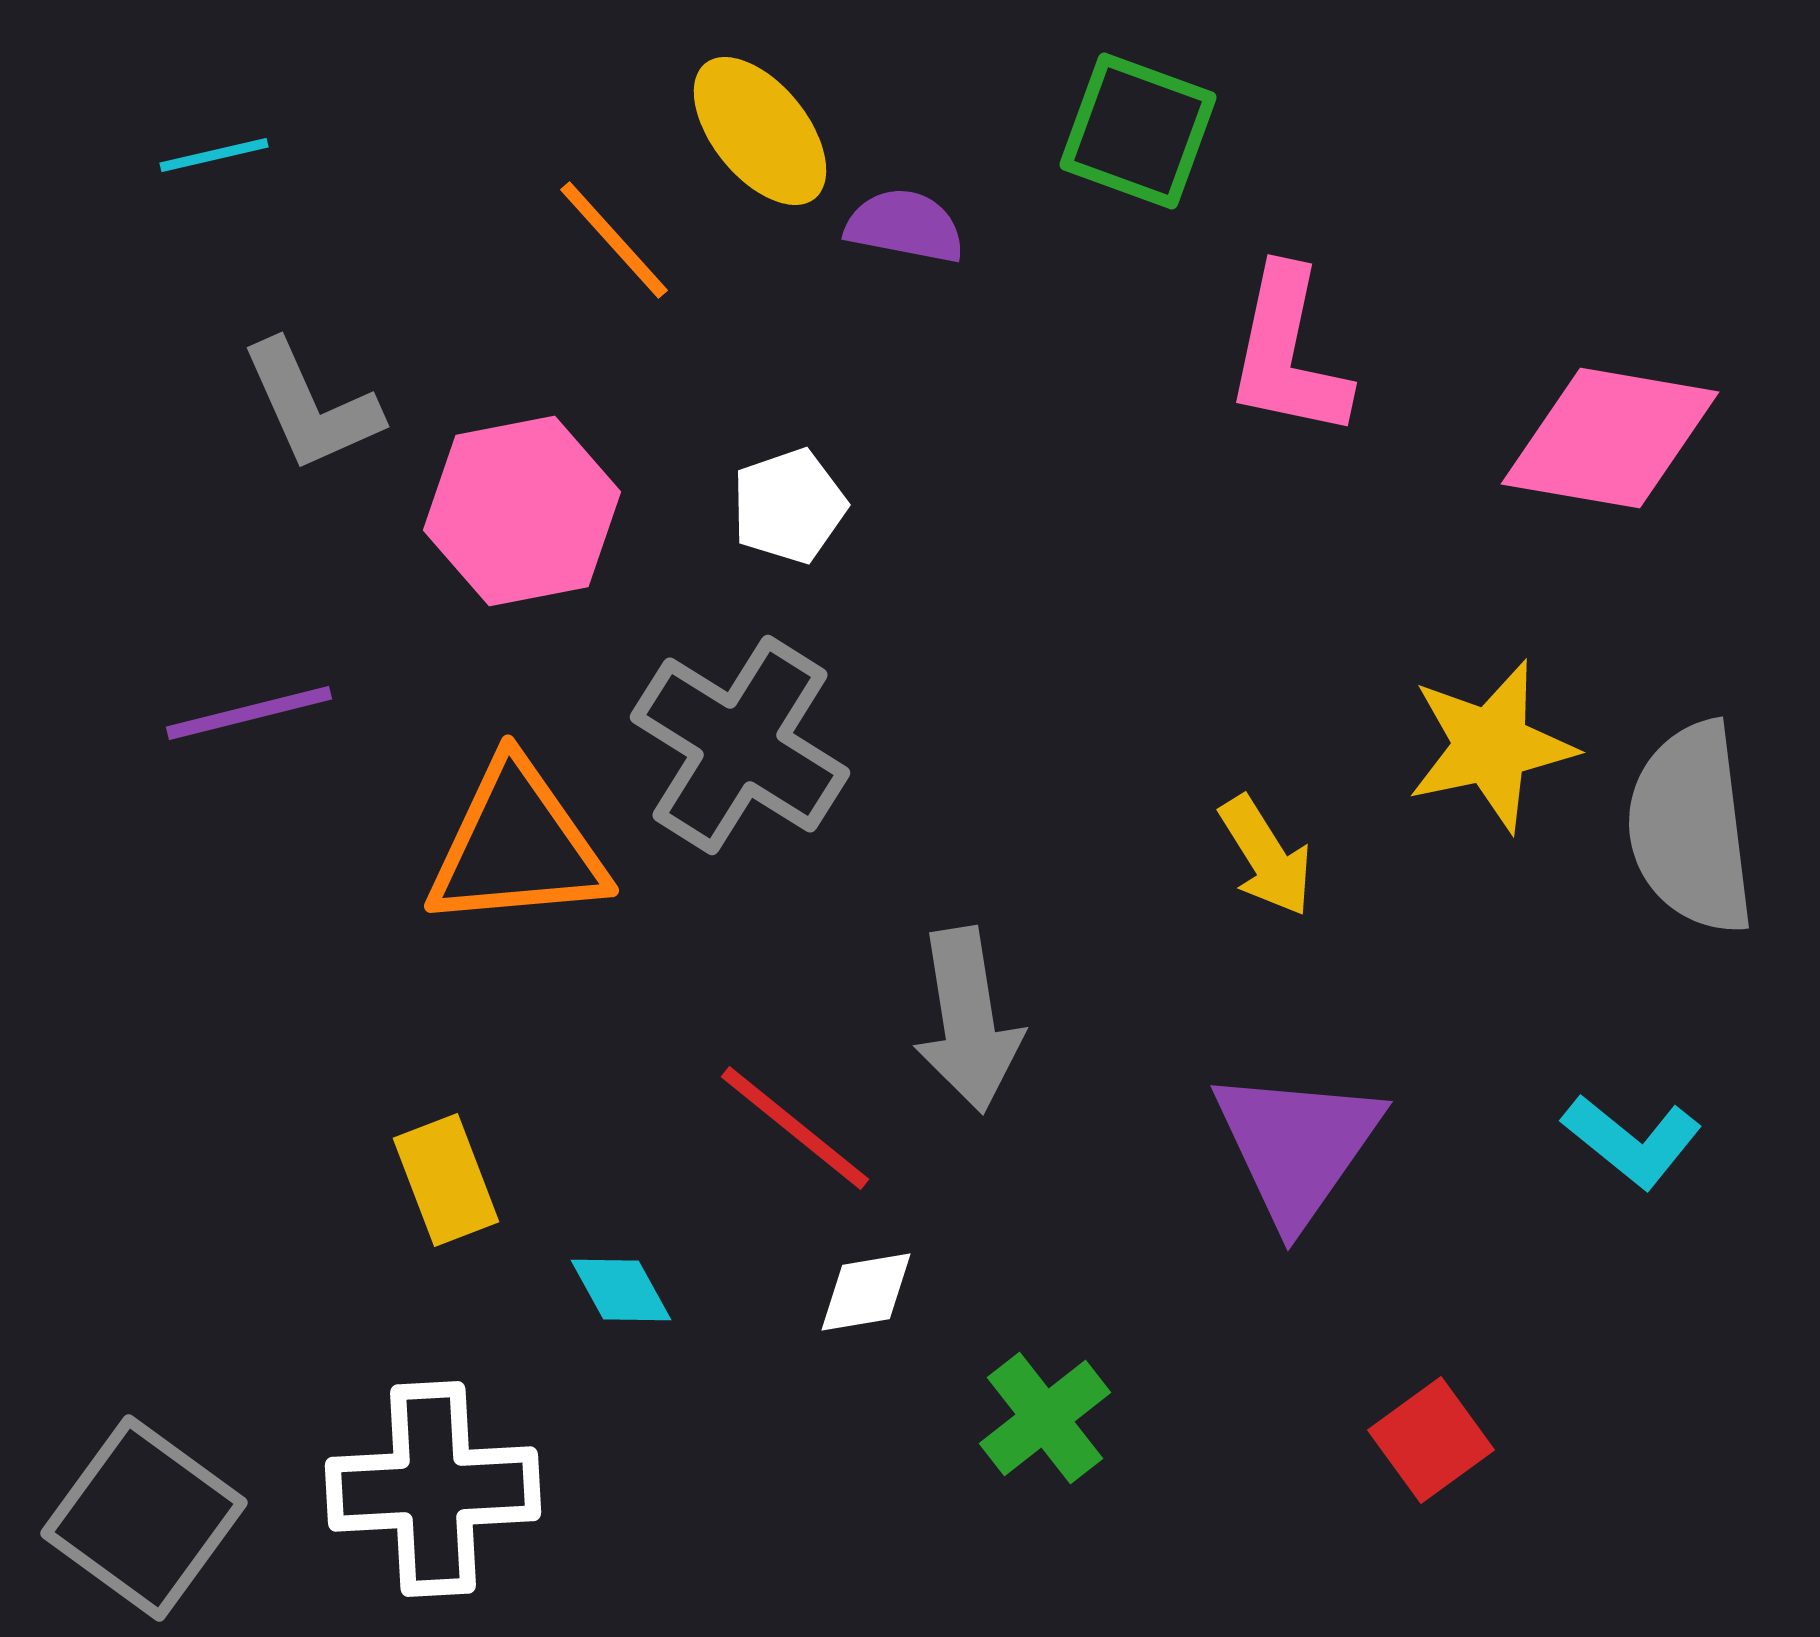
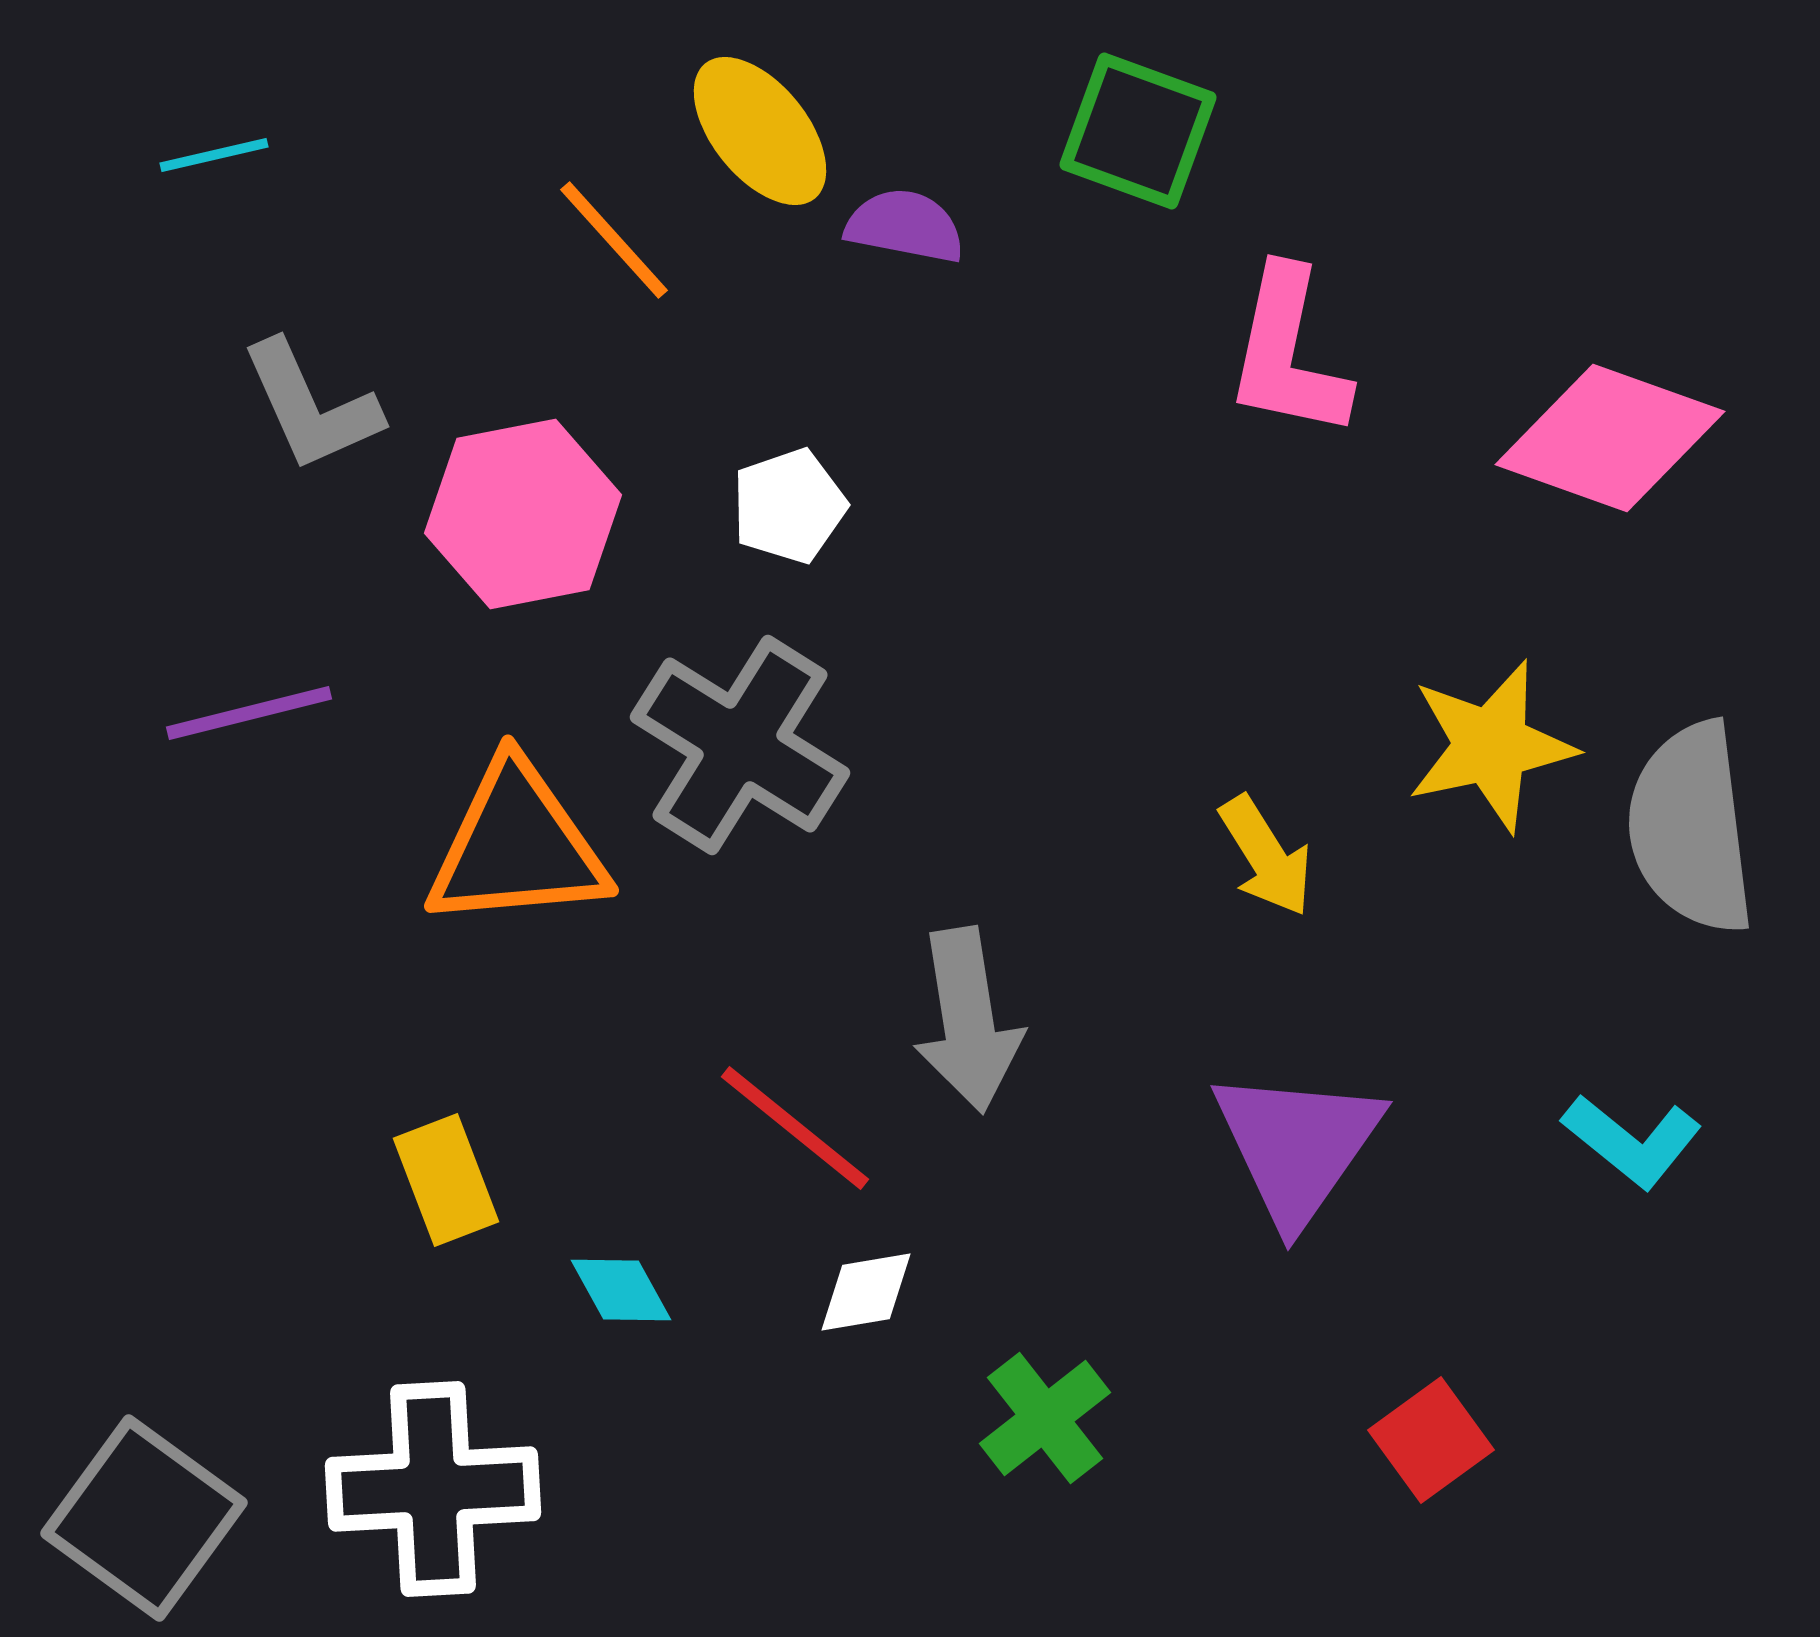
pink diamond: rotated 10 degrees clockwise
pink hexagon: moved 1 px right, 3 px down
